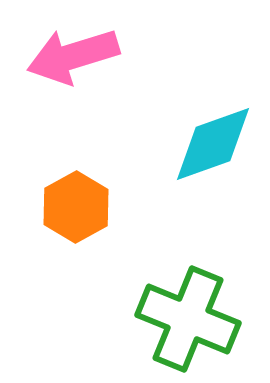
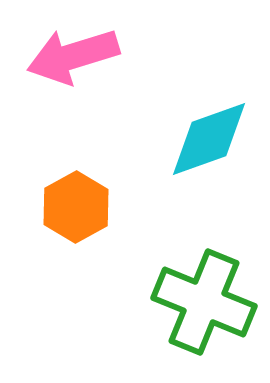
cyan diamond: moved 4 px left, 5 px up
green cross: moved 16 px right, 17 px up
